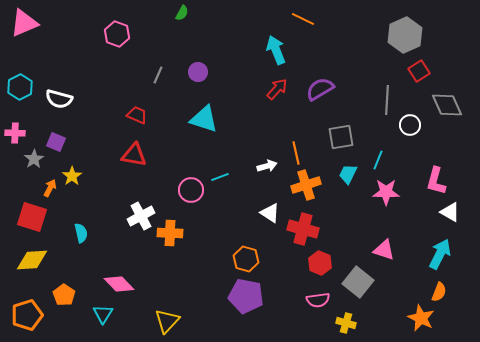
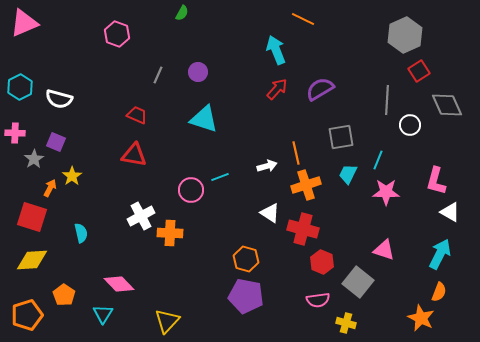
red hexagon at (320, 263): moved 2 px right, 1 px up
